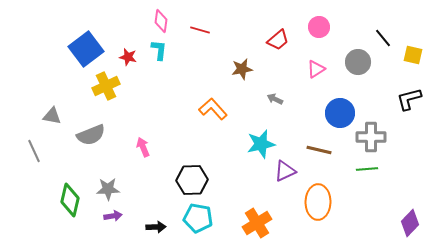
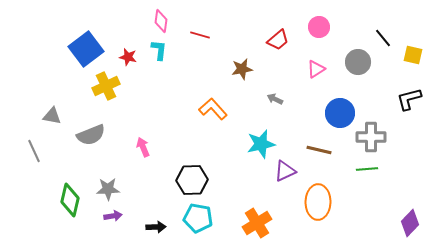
red line: moved 5 px down
